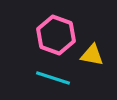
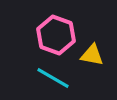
cyan line: rotated 12 degrees clockwise
